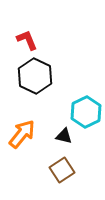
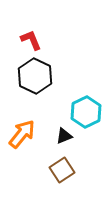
red L-shape: moved 4 px right
black triangle: rotated 36 degrees counterclockwise
